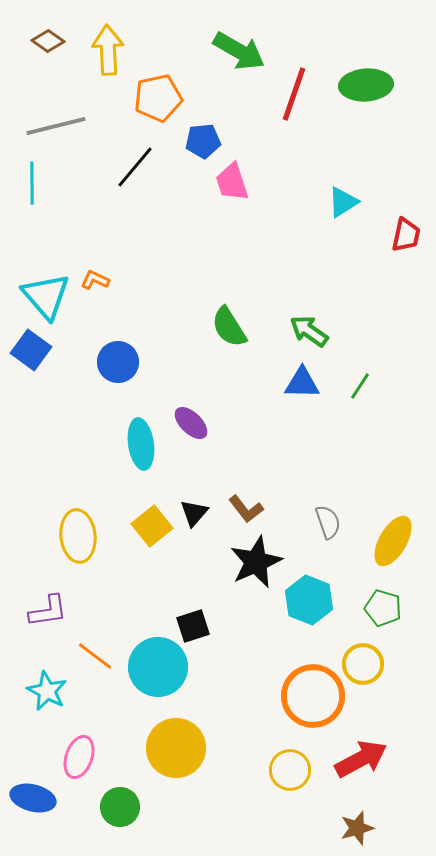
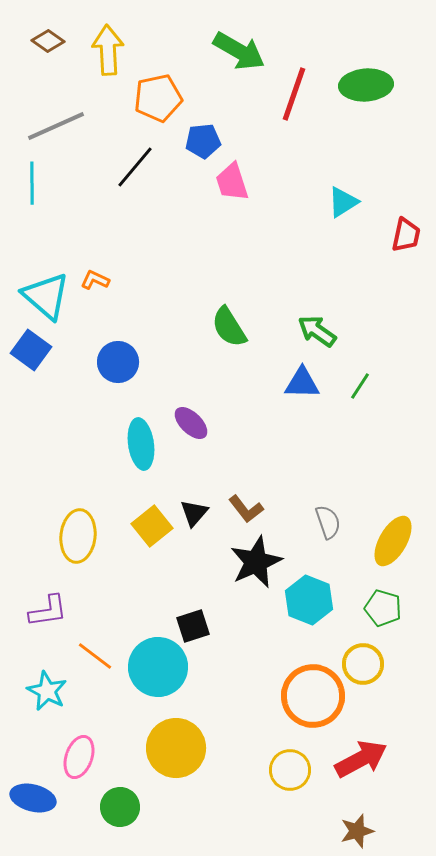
gray line at (56, 126): rotated 10 degrees counterclockwise
cyan triangle at (46, 296): rotated 8 degrees counterclockwise
green arrow at (309, 331): moved 8 px right
yellow ellipse at (78, 536): rotated 12 degrees clockwise
brown star at (357, 828): moved 3 px down
